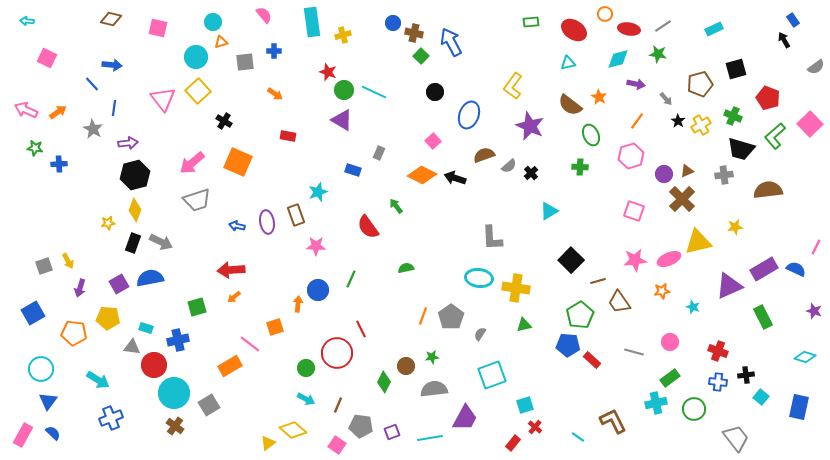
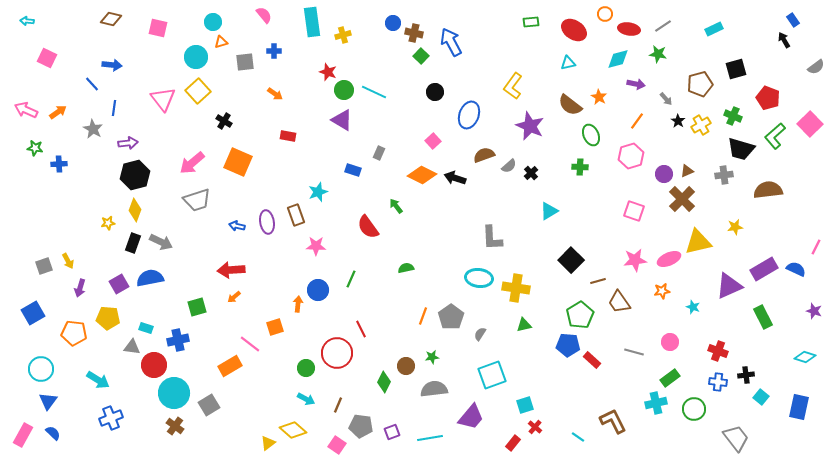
purple trapezoid at (465, 418): moved 6 px right, 1 px up; rotated 12 degrees clockwise
